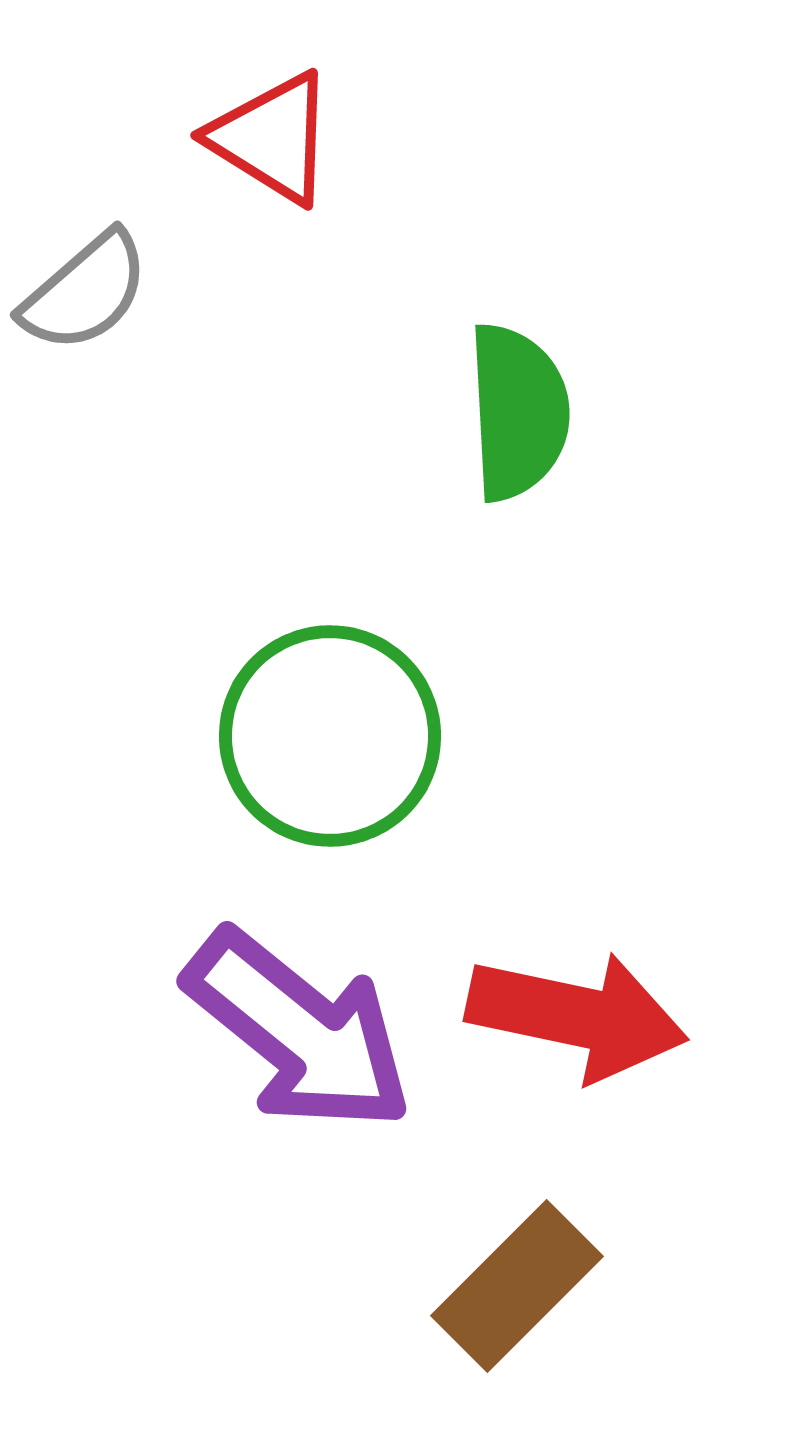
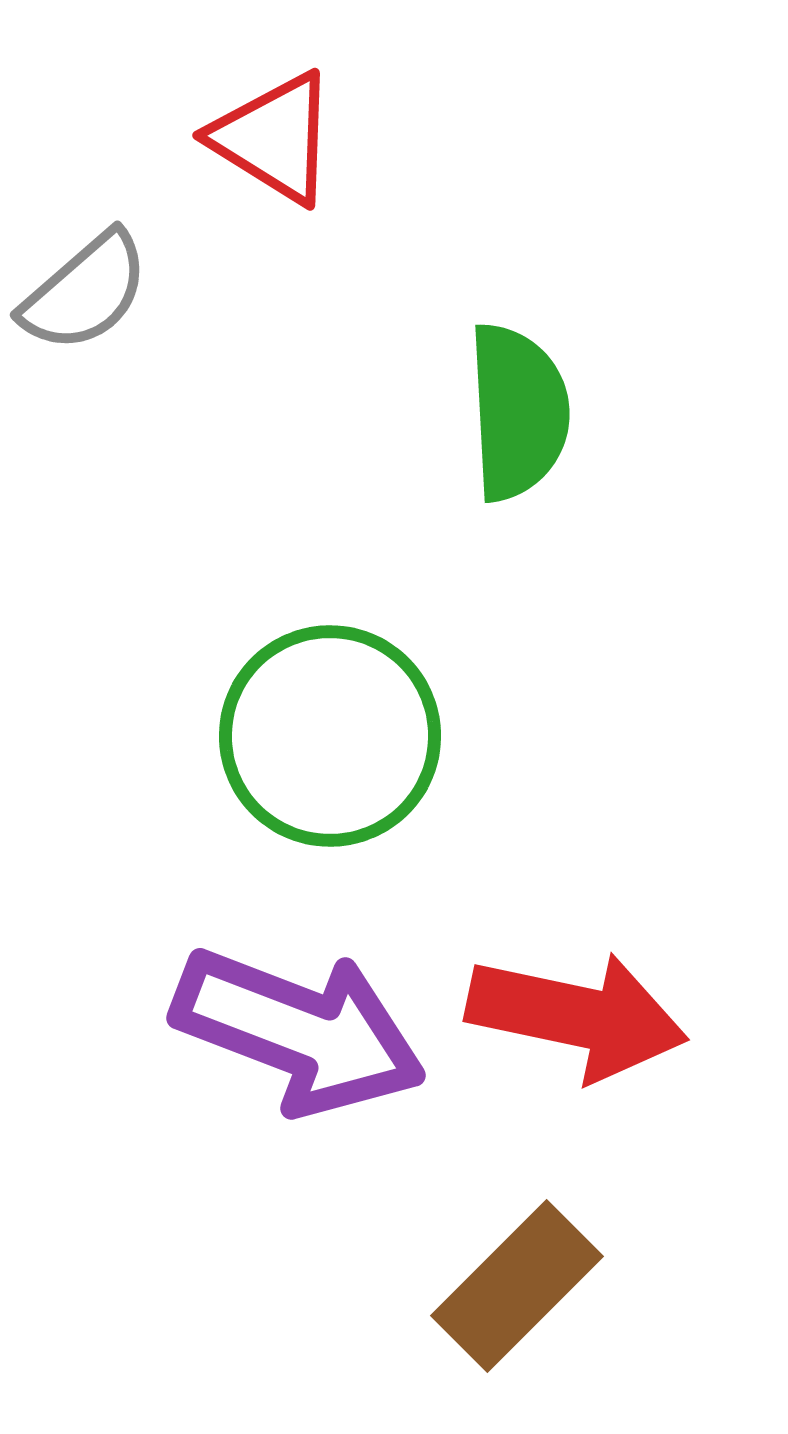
red triangle: moved 2 px right
purple arrow: rotated 18 degrees counterclockwise
